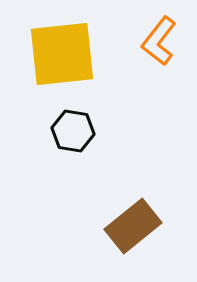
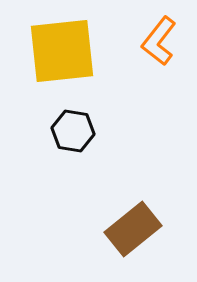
yellow square: moved 3 px up
brown rectangle: moved 3 px down
